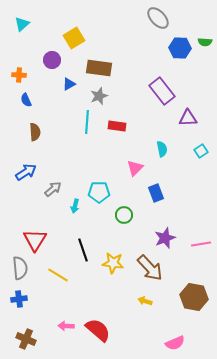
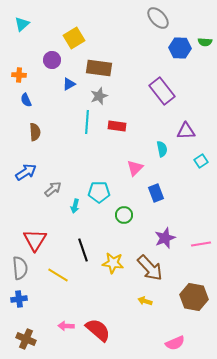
purple triangle: moved 2 px left, 13 px down
cyan square: moved 10 px down
